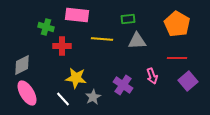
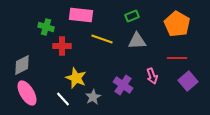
pink rectangle: moved 4 px right
green rectangle: moved 4 px right, 3 px up; rotated 16 degrees counterclockwise
yellow line: rotated 15 degrees clockwise
yellow star: rotated 15 degrees clockwise
